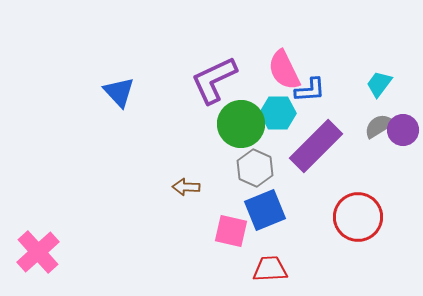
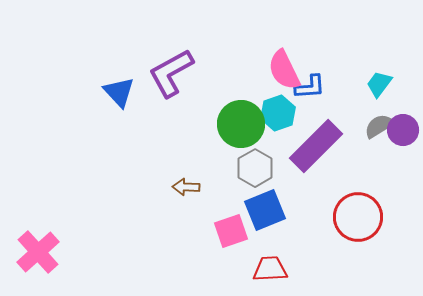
purple L-shape: moved 43 px left, 7 px up; rotated 4 degrees counterclockwise
blue L-shape: moved 3 px up
cyan hexagon: rotated 20 degrees counterclockwise
gray hexagon: rotated 6 degrees clockwise
pink square: rotated 32 degrees counterclockwise
